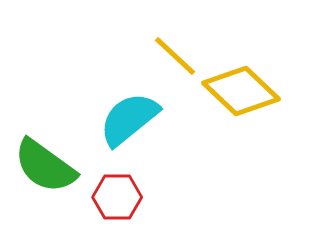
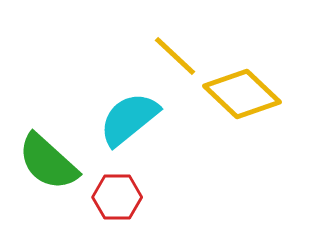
yellow diamond: moved 1 px right, 3 px down
green semicircle: moved 3 px right, 4 px up; rotated 6 degrees clockwise
